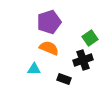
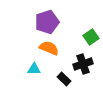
purple pentagon: moved 2 px left
green square: moved 1 px right, 1 px up
black cross: moved 4 px down
black rectangle: rotated 24 degrees clockwise
